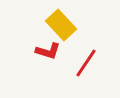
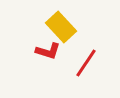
yellow rectangle: moved 2 px down
